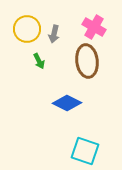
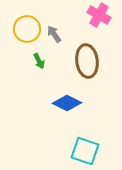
pink cross: moved 5 px right, 12 px up
gray arrow: rotated 132 degrees clockwise
